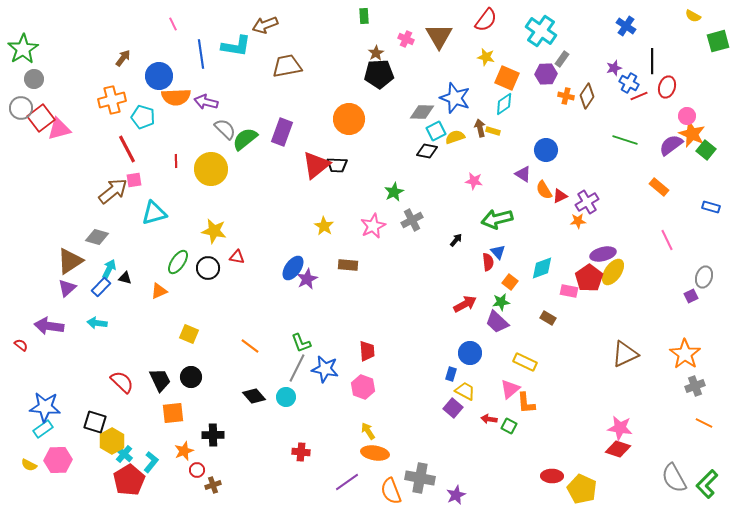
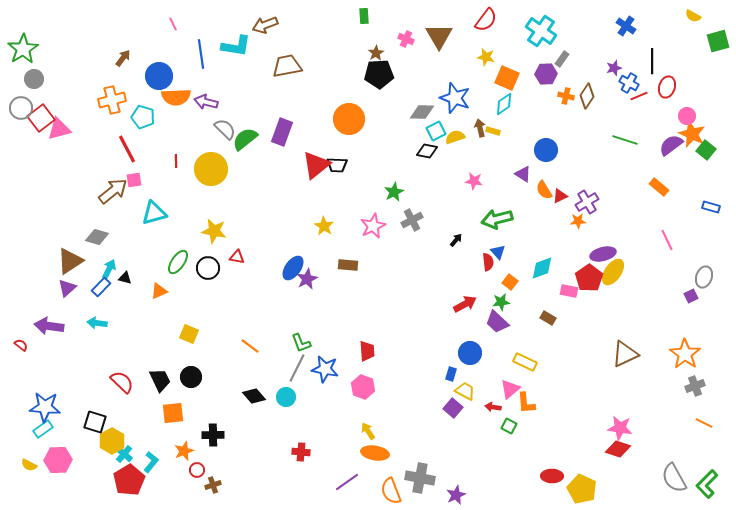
red arrow at (489, 419): moved 4 px right, 12 px up
